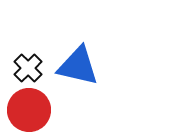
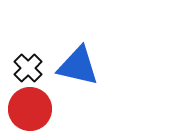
red circle: moved 1 px right, 1 px up
